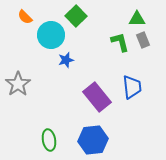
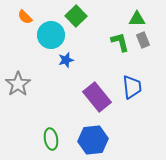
green ellipse: moved 2 px right, 1 px up
